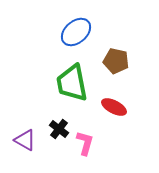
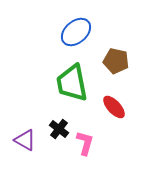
red ellipse: rotated 20 degrees clockwise
